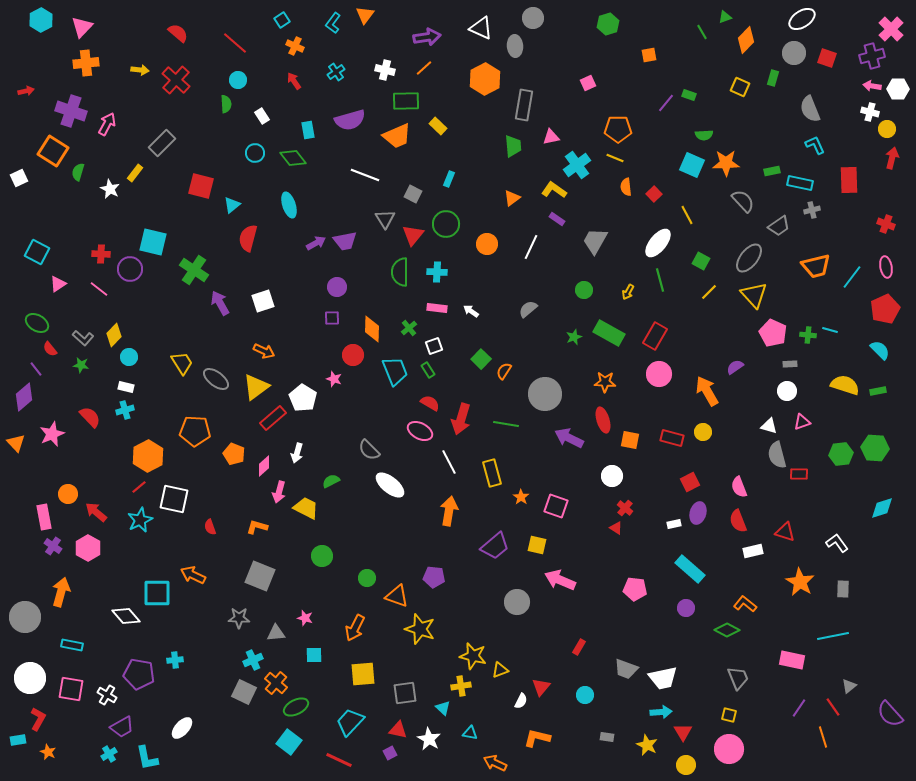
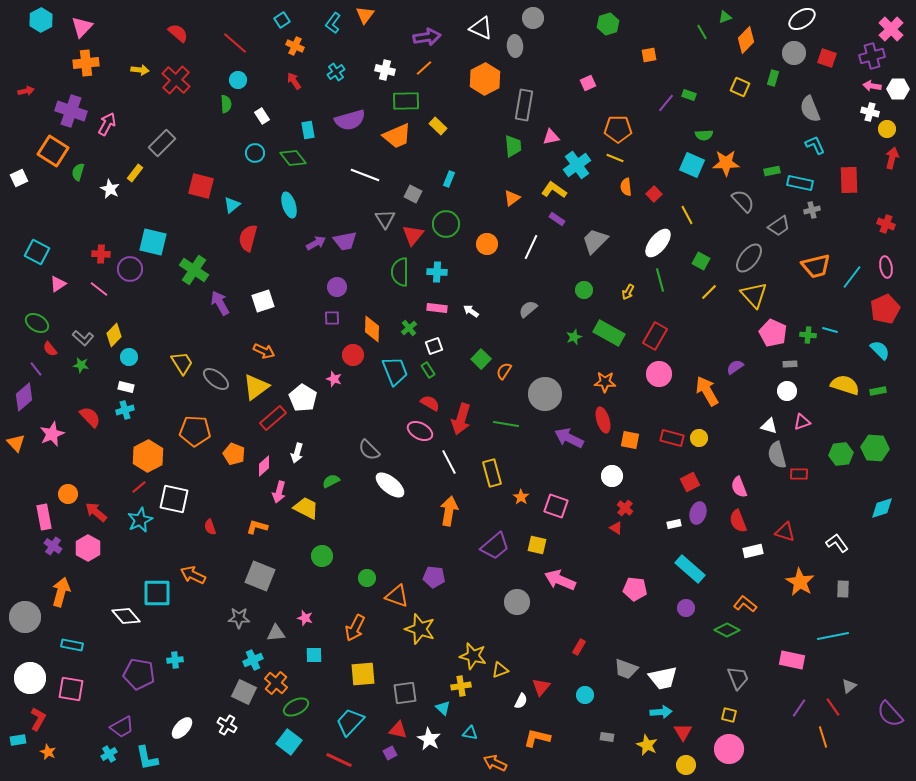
gray trapezoid at (595, 241): rotated 16 degrees clockwise
yellow circle at (703, 432): moved 4 px left, 6 px down
white cross at (107, 695): moved 120 px right, 30 px down
